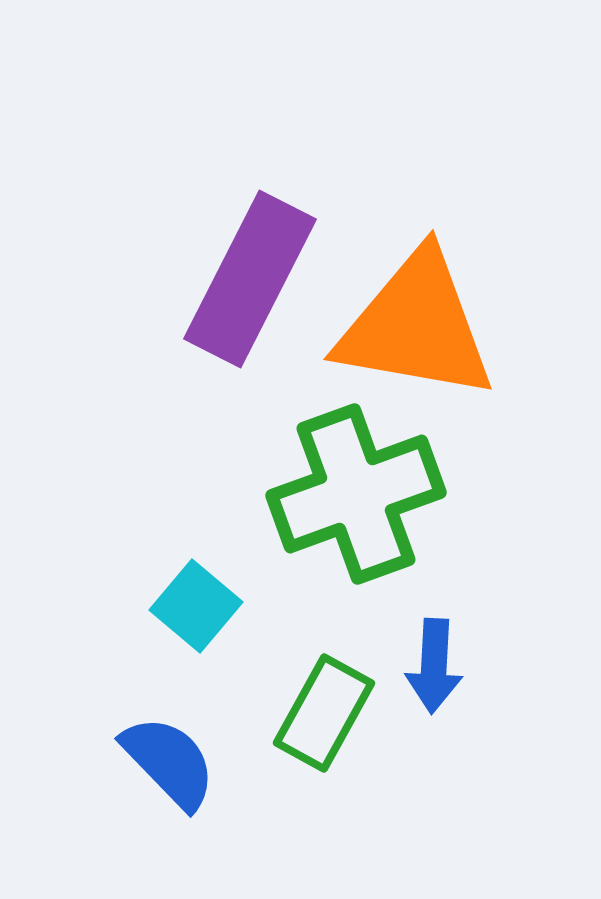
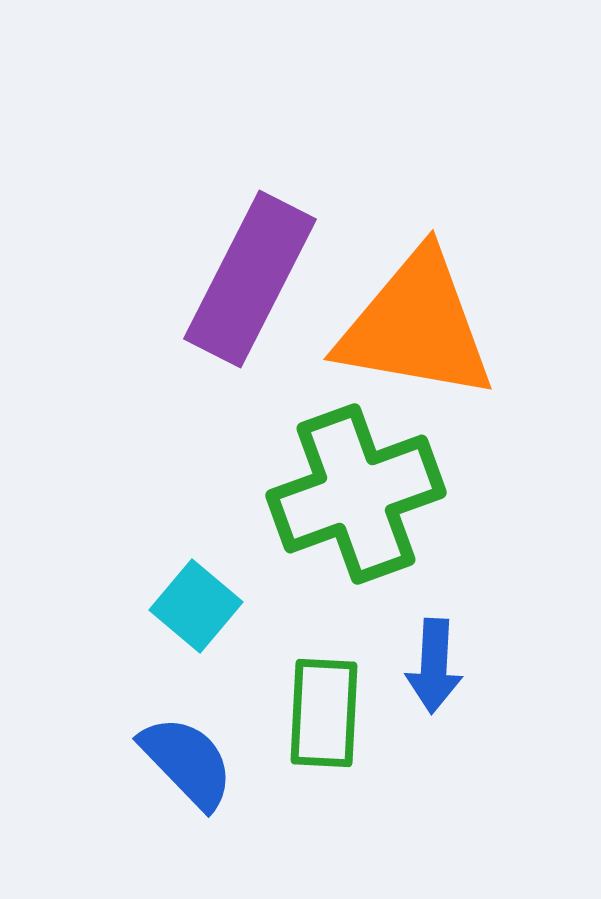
green rectangle: rotated 26 degrees counterclockwise
blue semicircle: moved 18 px right
